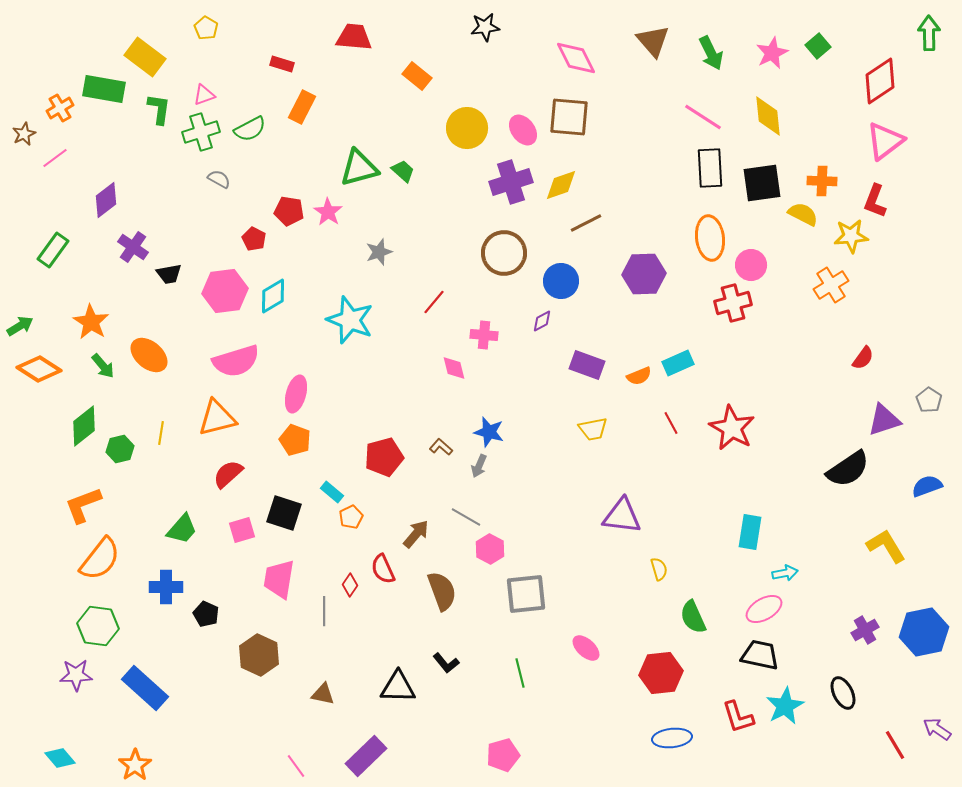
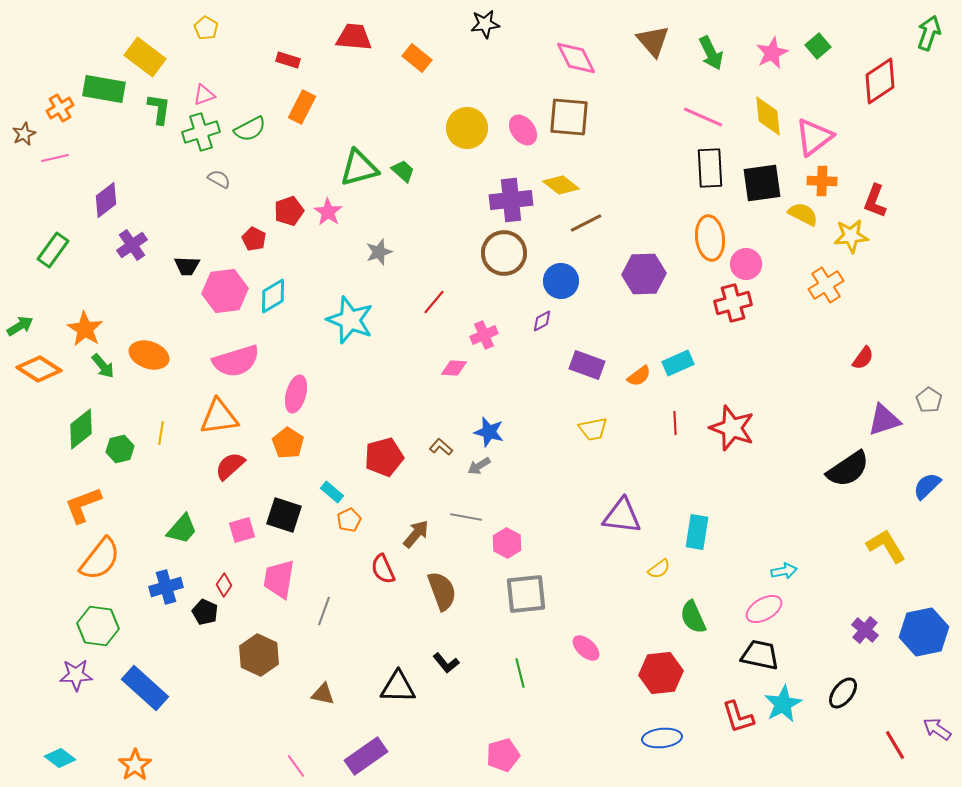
black star at (485, 27): moved 3 px up
green arrow at (929, 33): rotated 20 degrees clockwise
red rectangle at (282, 64): moved 6 px right, 4 px up
orange rectangle at (417, 76): moved 18 px up
pink line at (703, 117): rotated 9 degrees counterclockwise
pink triangle at (885, 141): moved 71 px left, 4 px up
pink line at (55, 158): rotated 24 degrees clockwise
purple cross at (511, 182): moved 18 px down; rotated 12 degrees clockwise
yellow diamond at (561, 185): rotated 57 degrees clockwise
red pentagon at (289, 211): rotated 28 degrees counterclockwise
purple cross at (133, 247): moved 1 px left, 2 px up; rotated 20 degrees clockwise
pink circle at (751, 265): moved 5 px left, 1 px up
black trapezoid at (169, 274): moved 18 px right, 8 px up; rotated 12 degrees clockwise
orange cross at (831, 285): moved 5 px left
orange star at (91, 322): moved 6 px left, 7 px down
pink cross at (484, 335): rotated 28 degrees counterclockwise
orange ellipse at (149, 355): rotated 21 degrees counterclockwise
pink diamond at (454, 368): rotated 72 degrees counterclockwise
orange semicircle at (639, 376): rotated 15 degrees counterclockwise
orange triangle at (217, 418): moved 2 px right, 1 px up; rotated 6 degrees clockwise
red line at (671, 423): moved 4 px right; rotated 25 degrees clockwise
green diamond at (84, 426): moved 3 px left, 3 px down
red star at (732, 428): rotated 9 degrees counterclockwise
orange pentagon at (295, 440): moved 7 px left, 3 px down; rotated 12 degrees clockwise
gray arrow at (479, 466): rotated 35 degrees clockwise
red semicircle at (228, 474): moved 2 px right, 8 px up
blue semicircle at (927, 486): rotated 24 degrees counterclockwise
black square at (284, 513): moved 2 px down
orange pentagon at (351, 517): moved 2 px left, 3 px down
gray line at (466, 517): rotated 20 degrees counterclockwise
cyan rectangle at (750, 532): moved 53 px left
pink hexagon at (490, 549): moved 17 px right, 6 px up
yellow semicircle at (659, 569): rotated 70 degrees clockwise
cyan arrow at (785, 573): moved 1 px left, 2 px up
red diamond at (350, 585): moved 126 px left
blue cross at (166, 587): rotated 16 degrees counterclockwise
gray line at (324, 611): rotated 20 degrees clockwise
black pentagon at (206, 614): moved 1 px left, 2 px up
purple cross at (865, 630): rotated 20 degrees counterclockwise
black ellipse at (843, 693): rotated 64 degrees clockwise
cyan star at (785, 706): moved 2 px left, 2 px up
blue ellipse at (672, 738): moved 10 px left
purple rectangle at (366, 756): rotated 9 degrees clockwise
cyan diamond at (60, 758): rotated 12 degrees counterclockwise
